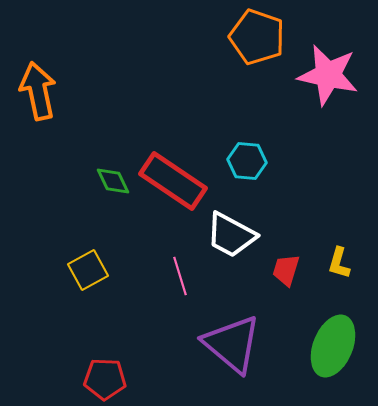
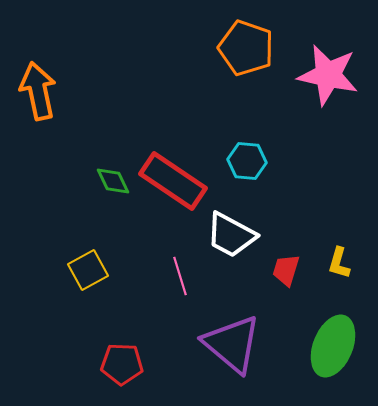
orange pentagon: moved 11 px left, 11 px down
red pentagon: moved 17 px right, 15 px up
